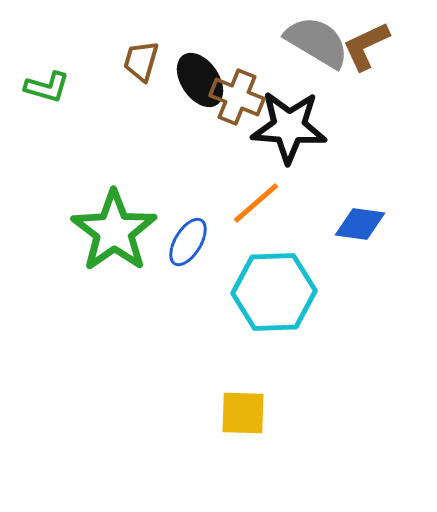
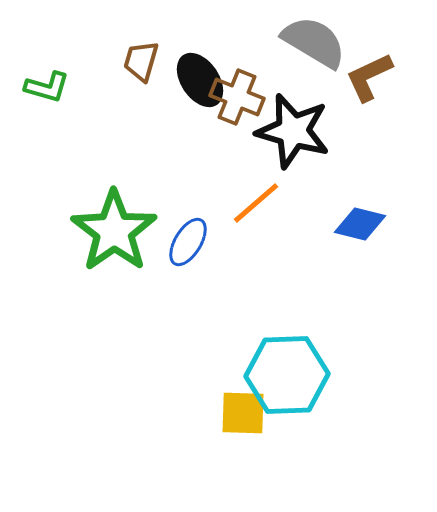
gray semicircle: moved 3 px left
brown L-shape: moved 3 px right, 31 px down
black star: moved 4 px right, 4 px down; rotated 12 degrees clockwise
blue diamond: rotated 6 degrees clockwise
cyan hexagon: moved 13 px right, 83 px down
